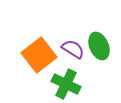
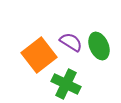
purple semicircle: moved 2 px left, 7 px up
